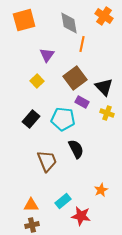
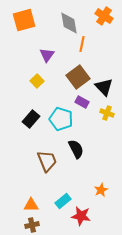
brown square: moved 3 px right, 1 px up
cyan pentagon: moved 2 px left; rotated 10 degrees clockwise
